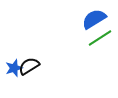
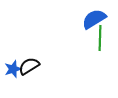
green line: rotated 55 degrees counterclockwise
blue star: moved 1 px left, 1 px down
